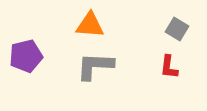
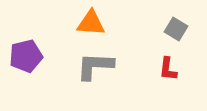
orange triangle: moved 1 px right, 2 px up
gray square: moved 1 px left
red L-shape: moved 1 px left, 2 px down
